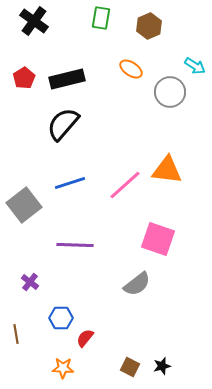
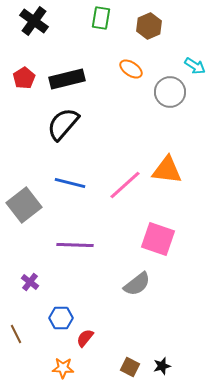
blue line: rotated 32 degrees clockwise
brown line: rotated 18 degrees counterclockwise
